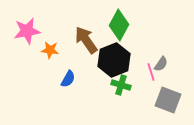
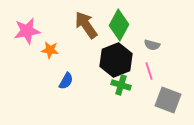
brown arrow: moved 15 px up
black hexagon: moved 2 px right
gray semicircle: moved 9 px left, 19 px up; rotated 70 degrees clockwise
pink line: moved 2 px left, 1 px up
blue semicircle: moved 2 px left, 2 px down
